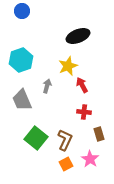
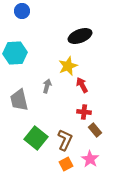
black ellipse: moved 2 px right
cyan hexagon: moved 6 px left, 7 px up; rotated 15 degrees clockwise
gray trapezoid: moved 3 px left; rotated 10 degrees clockwise
brown rectangle: moved 4 px left, 4 px up; rotated 24 degrees counterclockwise
